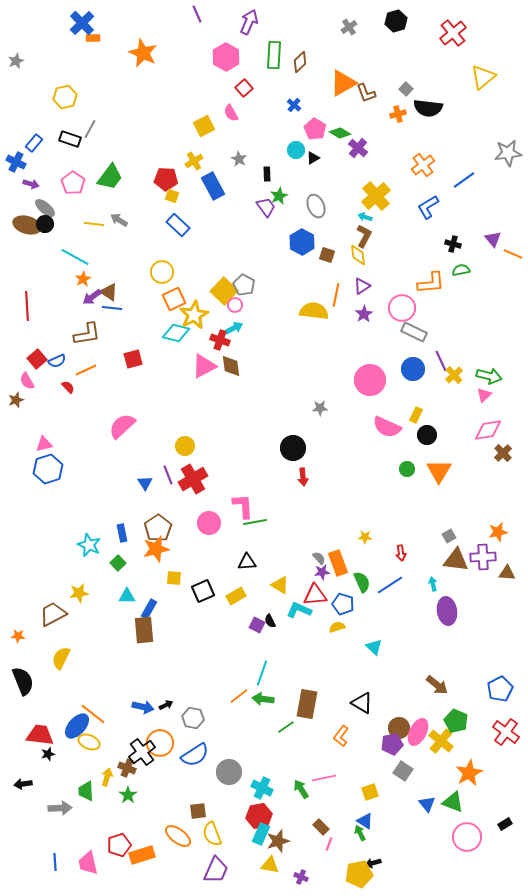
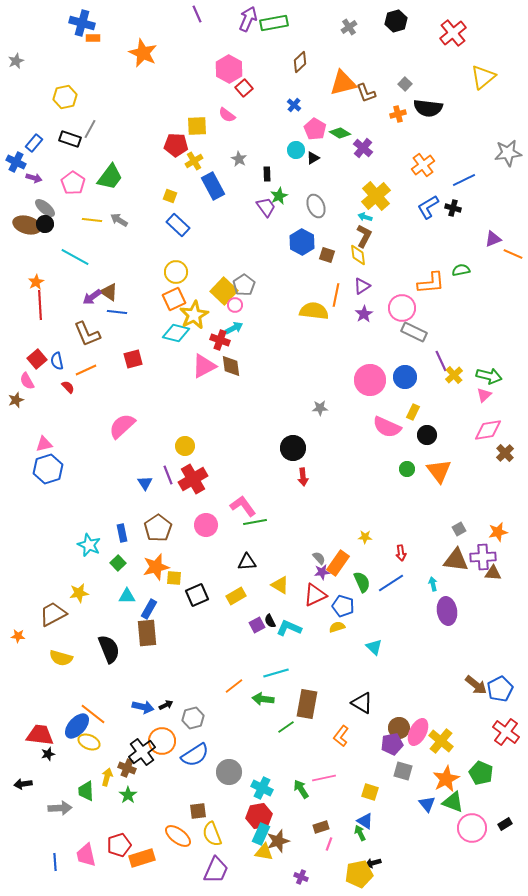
purple arrow at (249, 22): moved 1 px left, 3 px up
blue cross at (82, 23): rotated 30 degrees counterclockwise
green rectangle at (274, 55): moved 32 px up; rotated 76 degrees clockwise
pink hexagon at (226, 57): moved 3 px right, 12 px down
orange triangle at (343, 83): rotated 16 degrees clockwise
gray square at (406, 89): moved 1 px left, 5 px up
pink semicircle at (231, 113): moved 4 px left, 2 px down; rotated 24 degrees counterclockwise
yellow square at (204, 126): moved 7 px left; rotated 25 degrees clockwise
purple cross at (358, 148): moved 5 px right
red pentagon at (166, 179): moved 10 px right, 34 px up
blue line at (464, 180): rotated 10 degrees clockwise
purple arrow at (31, 184): moved 3 px right, 6 px up
yellow square at (172, 196): moved 2 px left
yellow line at (94, 224): moved 2 px left, 4 px up
purple triangle at (493, 239): rotated 48 degrees clockwise
black cross at (453, 244): moved 36 px up
yellow circle at (162, 272): moved 14 px right
orange star at (83, 279): moved 47 px left, 3 px down
gray pentagon at (244, 285): rotated 10 degrees clockwise
red line at (27, 306): moved 13 px right, 1 px up
blue line at (112, 308): moved 5 px right, 4 px down
brown L-shape at (87, 334): rotated 76 degrees clockwise
blue semicircle at (57, 361): rotated 102 degrees clockwise
blue circle at (413, 369): moved 8 px left, 8 px down
yellow rectangle at (416, 415): moved 3 px left, 3 px up
brown cross at (503, 453): moved 2 px right
orange triangle at (439, 471): rotated 8 degrees counterclockwise
pink L-shape at (243, 506): rotated 32 degrees counterclockwise
pink circle at (209, 523): moved 3 px left, 2 px down
gray square at (449, 536): moved 10 px right, 7 px up
orange star at (156, 549): moved 18 px down
orange rectangle at (338, 563): rotated 55 degrees clockwise
brown triangle at (507, 573): moved 14 px left
blue line at (390, 585): moved 1 px right, 2 px up
black square at (203, 591): moved 6 px left, 4 px down
red triangle at (315, 595): rotated 20 degrees counterclockwise
blue pentagon at (343, 604): moved 2 px down
cyan L-shape at (299, 610): moved 10 px left, 18 px down
purple square at (257, 625): rotated 35 degrees clockwise
brown rectangle at (144, 630): moved 3 px right, 3 px down
yellow semicircle at (61, 658): rotated 100 degrees counterclockwise
cyan line at (262, 673): moved 14 px right; rotated 55 degrees clockwise
black semicircle at (23, 681): moved 86 px right, 32 px up
brown arrow at (437, 685): moved 39 px right
orange line at (239, 696): moved 5 px left, 10 px up
gray hexagon at (193, 718): rotated 25 degrees counterclockwise
green pentagon at (456, 721): moved 25 px right, 52 px down
orange circle at (160, 743): moved 2 px right, 2 px up
gray square at (403, 771): rotated 18 degrees counterclockwise
orange star at (469, 773): moved 23 px left, 6 px down
yellow square at (370, 792): rotated 36 degrees clockwise
brown rectangle at (321, 827): rotated 63 degrees counterclockwise
pink circle at (467, 837): moved 5 px right, 9 px up
orange rectangle at (142, 855): moved 3 px down
pink trapezoid at (88, 863): moved 2 px left, 8 px up
yellow triangle at (270, 865): moved 6 px left, 13 px up
